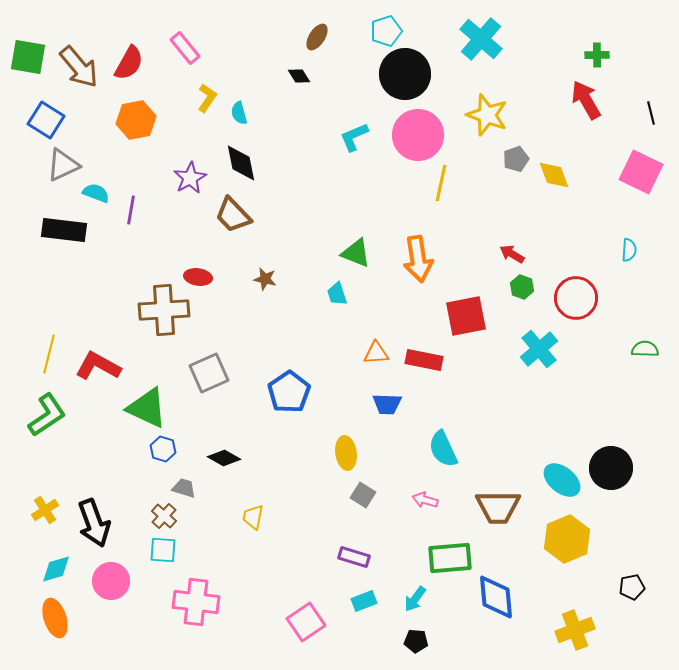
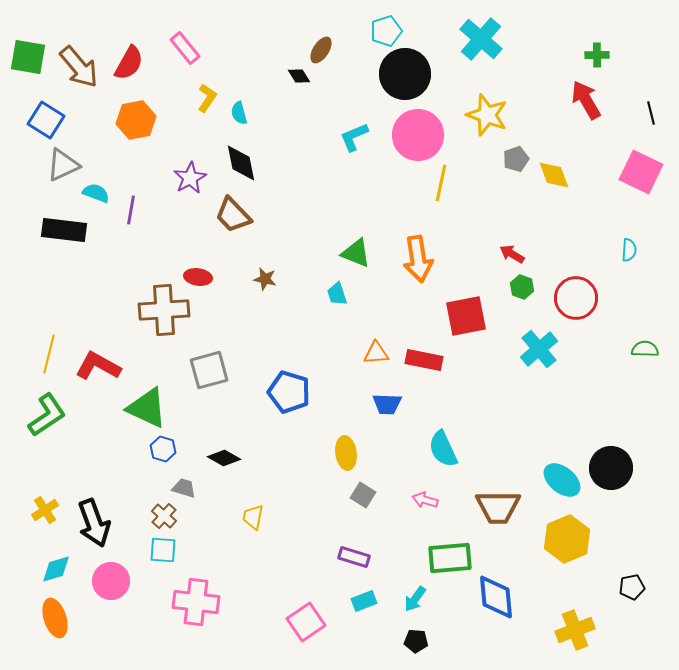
brown ellipse at (317, 37): moved 4 px right, 13 px down
gray square at (209, 373): moved 3 px up; rotated 9 degrees clockwise
blue pentagon at (289, 392): rotated 21 degrees counterclockwise
